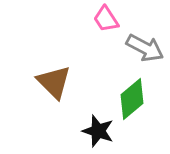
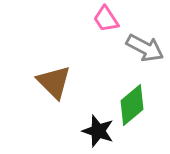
green diamond: moved 6 px down
